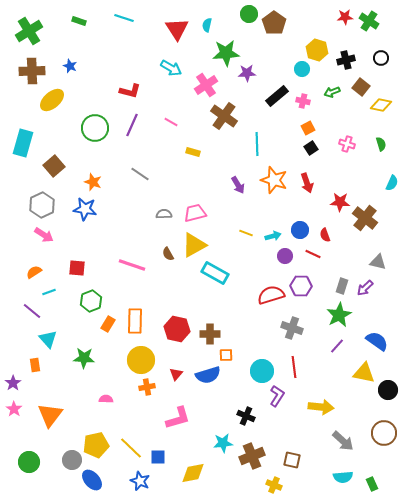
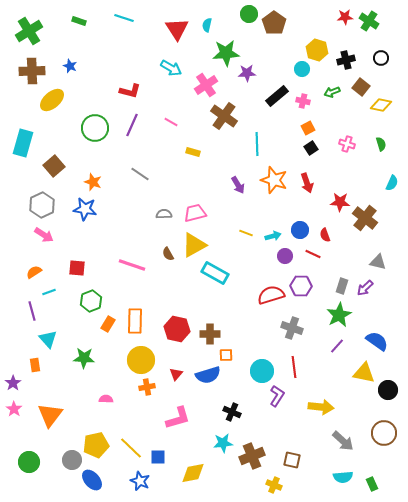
purple line at (32, 311): rotated 36 degrees clockwise
black cross at (246, 416): moved 14 px left, 4 px up
